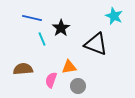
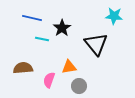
cyan star: rotated 18 degrees counterclockwise
black star: moved 1 px right
cyan line: rotated 56 degrees counterclockwise
black triangle: rotated 30 degrees clockwise
brown semicircle: moved 1 px up
pink semicircle: moved 2 px left
gray circle: moved 1 px right
